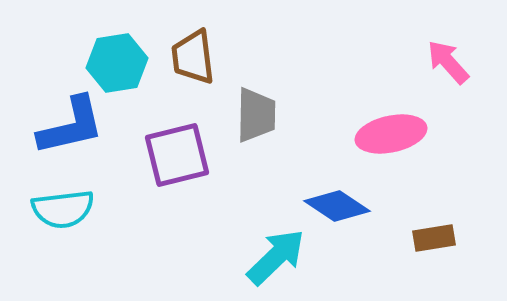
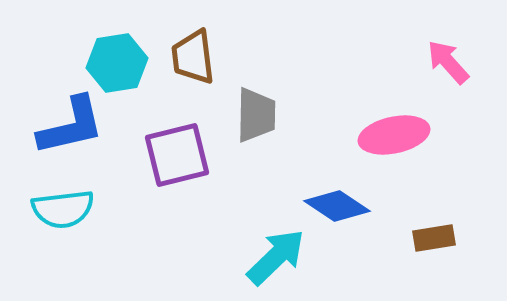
pink ellipse: moved 3 px right, 1 px down
